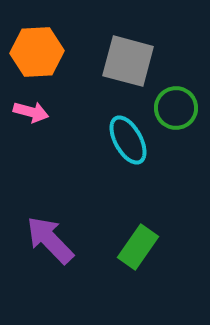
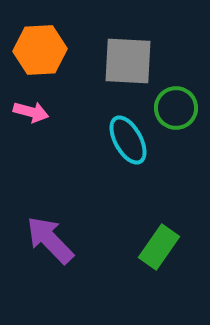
orange hexagon: moved 3 px right, 2 px up
gray square: rotated 12 degrees counterclockwise
green rectangle: moved 21 px right
